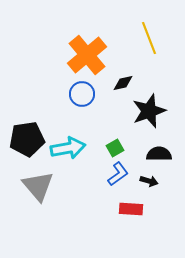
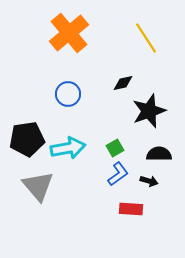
yellow line: moved 3 px left; rotated 12 degrees counterclockwise
orange cross: moved 18 px left, 22 px up
blue circle: moved 14 px left
